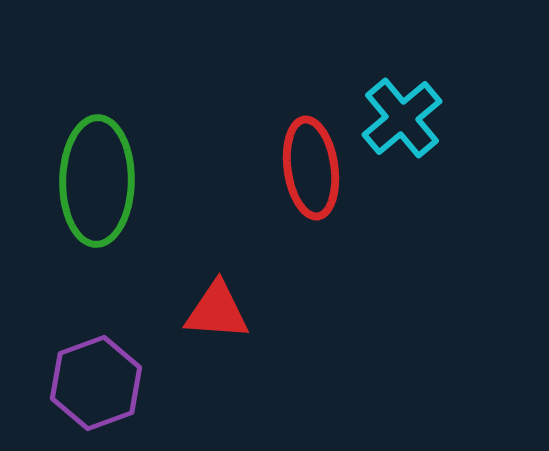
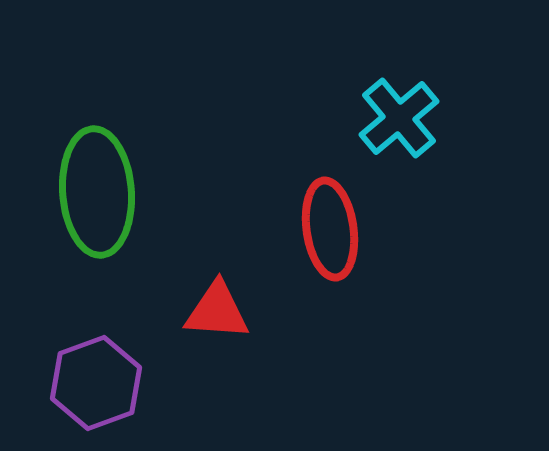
cyan cross: moved 3 px left
red ellipse: moved 19 px right, 61 px down
green ellipse: moved 11 px down; rotated 5 degrees counterclockwise
